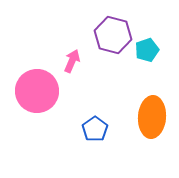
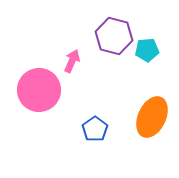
purple hexagon: moved 1 px right, 1 px down
cyan pentagon: rotated 15 degrees clockwise
pink circle: moved 2 px right, 1 px up
orange ellipse: rotated 21 degrees clockwise
